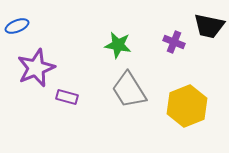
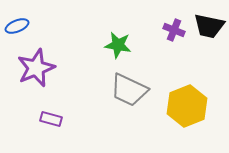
purple cross: moved 12 px up
gray trapezoid: rotated 33 degrees counterclockwise
purple rectangle: moved 16 px left, 22 px down
